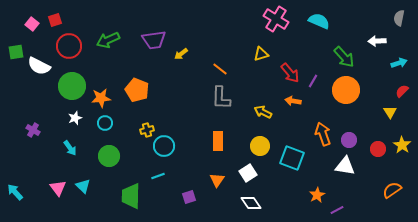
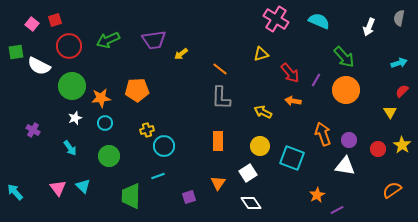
white arrow at (377, 41): moved 8 px left, 14 px up; rotated 66 degrees counterclockwise
purple line at (313, 81): moved 3 px right, 1 px up
orange pentagon at (137, 90): rotated 25 degrees counterclockwise
orange triangle at (217, 180): moved 1 px right, 3 px down
